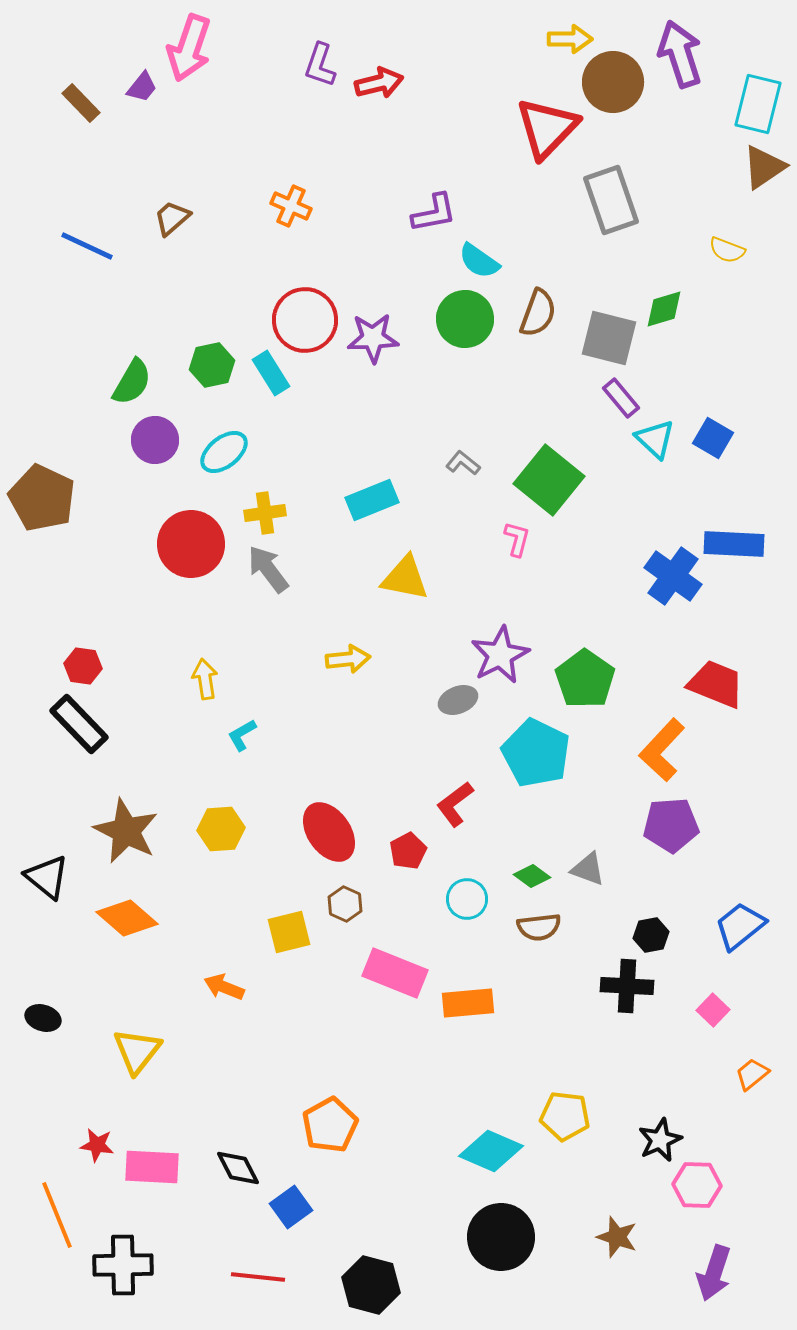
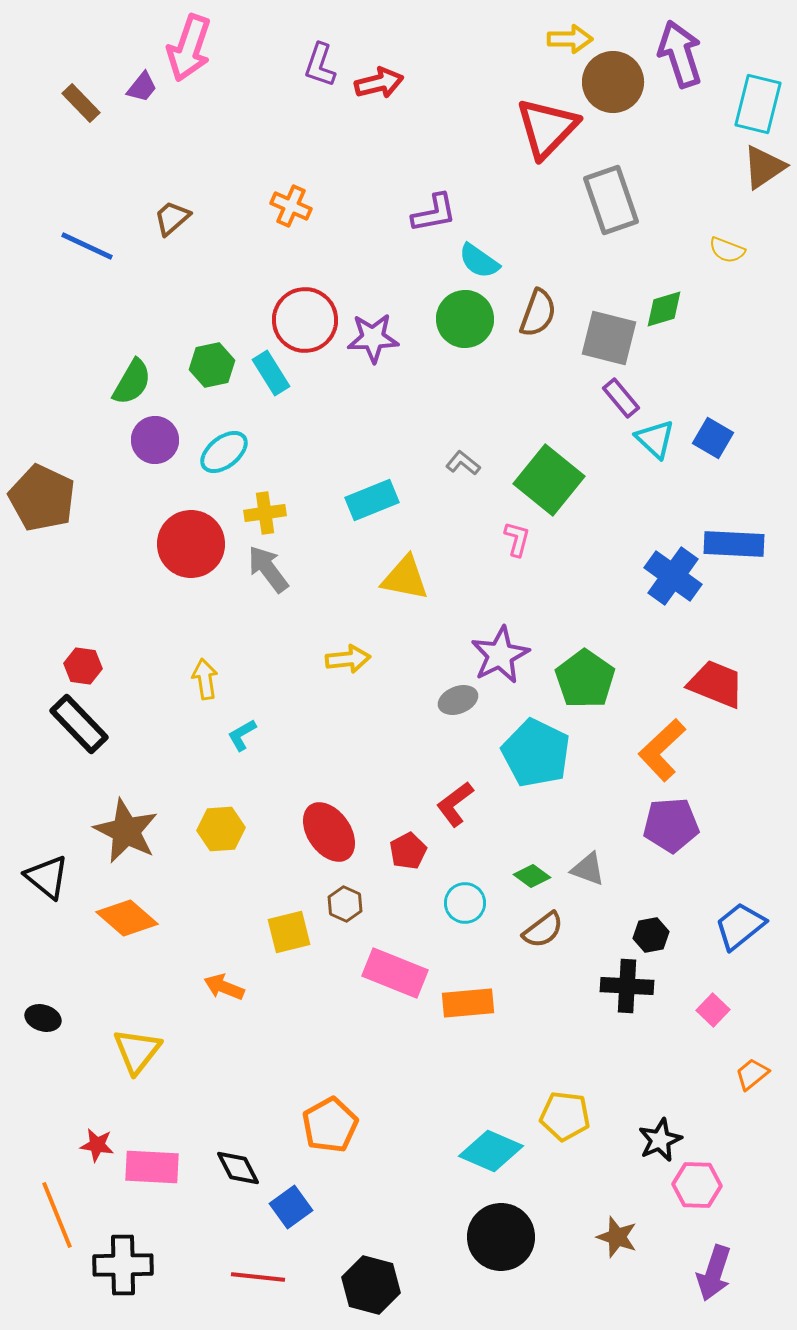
orange L-shape at (662, 750): rotated 4 degrees clockwise
cyan circle at (467, 899): moved 2 px left, 4 px down
brown semicircle at (539, 927): moved 4 px right, 3 px down; rotated 30 degrees counterclockwise
